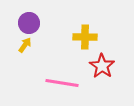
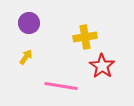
yellow cross: rotated 10 degrees counterclockwise
yellow arrow: moved 1 px right, 12 px down
pink line: moved 1 px left, 3 px down
